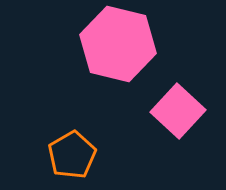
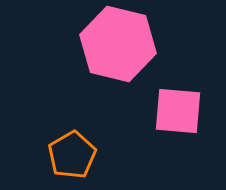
pink square: rotated 38 degrees counterclockwise
